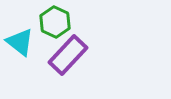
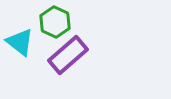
purple rectangle: rotated 6 degrees clockwise
